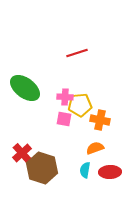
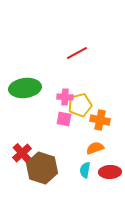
red line: rotated 10 degrees counterclockwise
green ellipse: rotated 44 degrees counterclockwise
yellow pentagon: rotated 10 degrees counterclockwise
